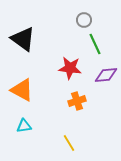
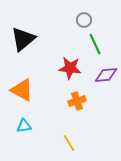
black triangle: rotated 44 degrees clockwise
